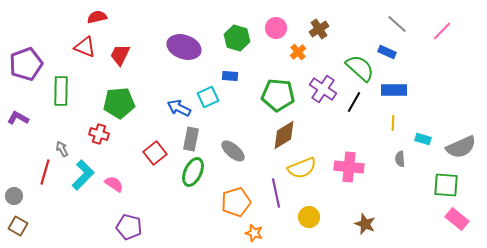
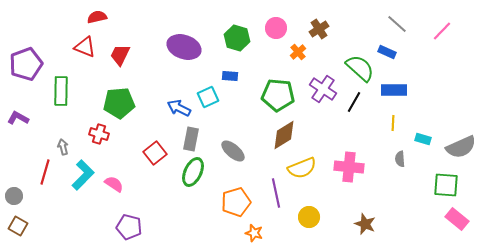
gray arrow at (62, 149): moved 1 px right, 2 px up; rotated 14 degrees clockwise
